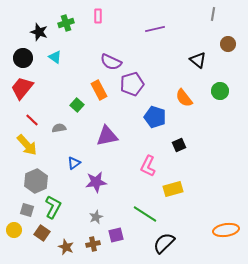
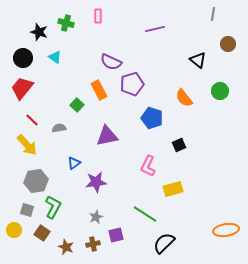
green cross: rotated 35 degrees clockwise
blue pentagon: moved 3 px left, 1 px down
gray hexagon: rotated 15 degrees clockwise
